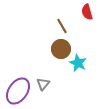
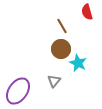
gray triangle: moved 11 px right, 3 px up
